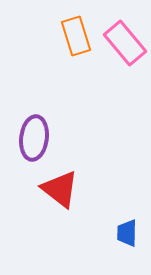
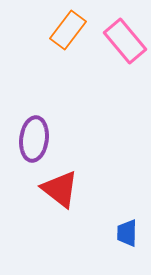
orange rectangle: moved 8 px left, 6 px up; rotated 54 degrees clockwise
pink rectangle: moved 2 px up
purple ellipse: moved 1 px down
